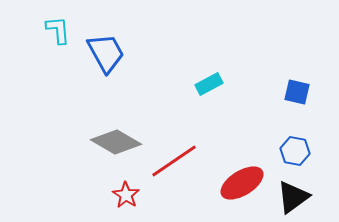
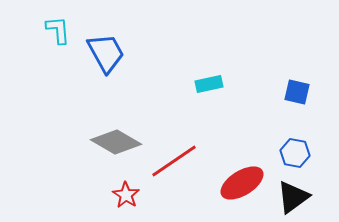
cyan rectangle: rotated 16 degrees clockwise
blue hexagon: moved 2 px down
